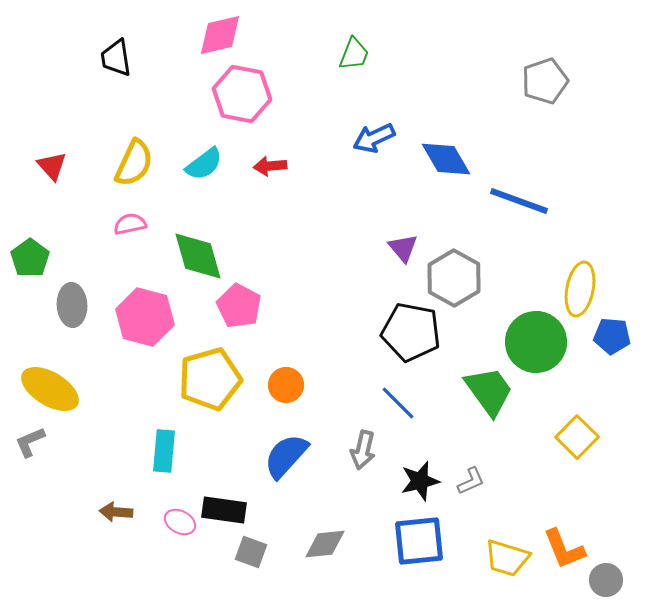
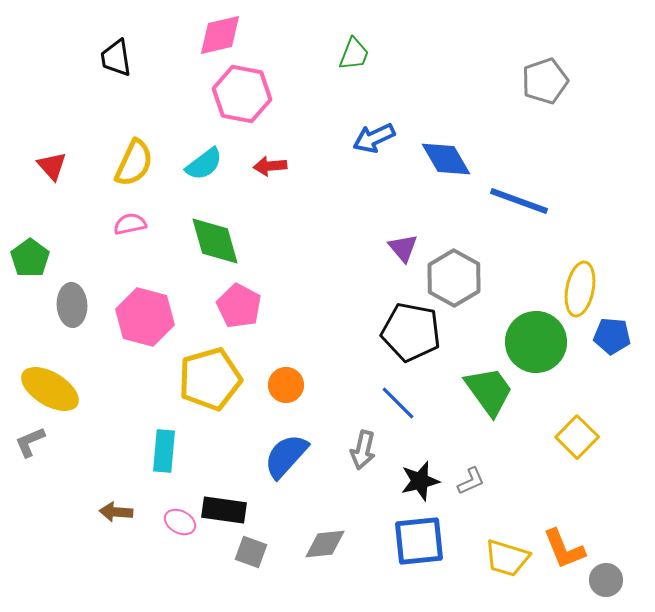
green diamond at (198, 256): moved 17 px right, 15 px up
